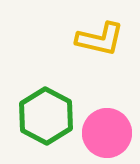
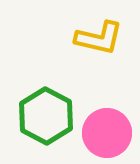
yellow L-shape: moved 1 px left, 1 px up
